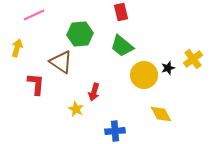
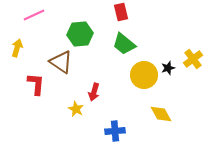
green trapezoid: moved 2 px right, 2 px up
